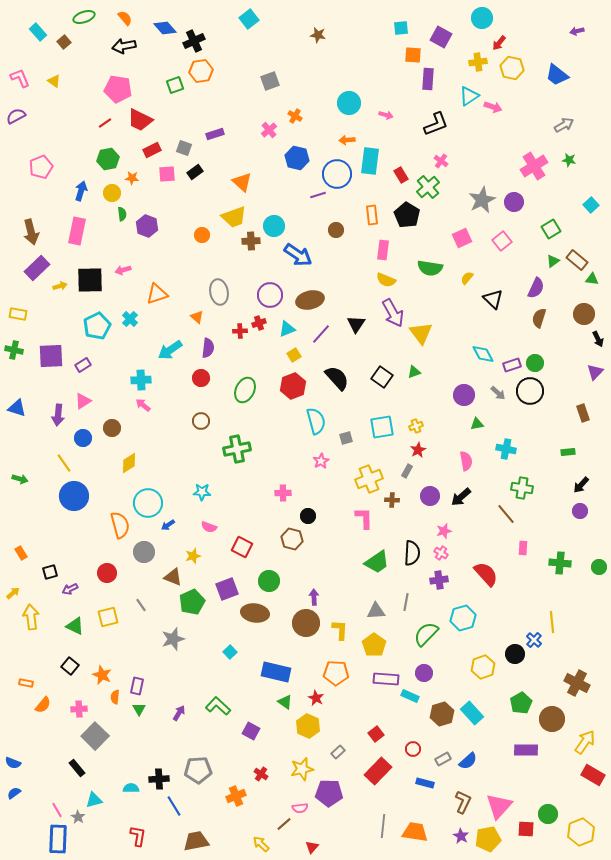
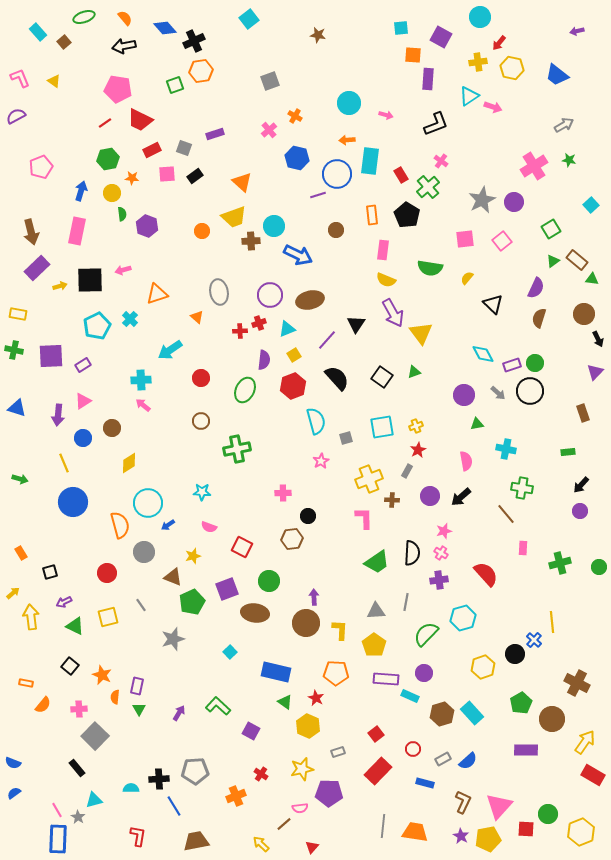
cyan circle at (482, 18): moved 2 px left, 1 px up
black rectangle at (195, 172): moved 4 px down
orange circle at (202, 235): moved 4 px up
pink square at (462, 238): moved 3 px right, 1 px down; rotated 18 degrees clockwise
blue arrow at (298, 255): rotated 8 degrees counterclockwise
black triangle at (493, 299): moved 5 px down
purple line at (321, 334): moved 6 px right, 6 px down
purple semicircle at (208, 348): moved 56 px right, 12 px down
yellow line at (64, 463): rotated 12 degrees clockwise
blue circle at (74, 496): moved 1 px left, 6 px down
brown hexagon at (292, 539): rotated 20 degrees counterclockwise
green cross at (560, 563): rotated 20 degrees counterclockwise
purple arrow at (70, 589): moved 6 px left, 13 px down
gray rectangle at (338, 752): rotated 24 degrees clockwise
gray pentagon at (198, 770): moved 3 px left, 1 px down
